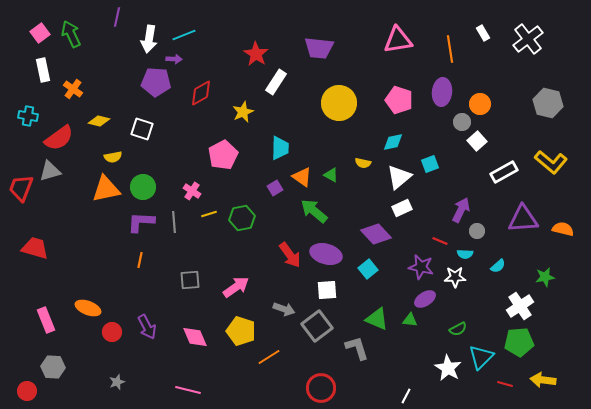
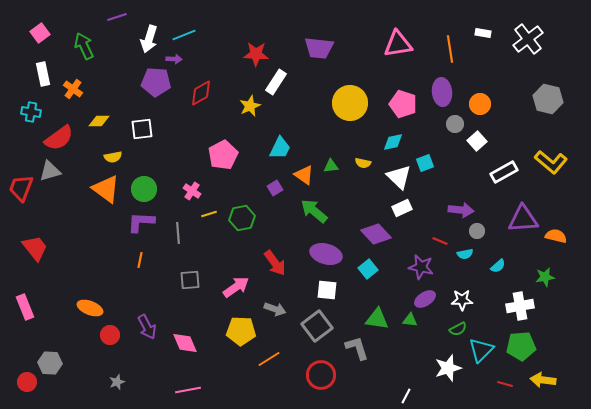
purple line at (117, 17): rotated 60 degrees clockwise
white rectangle at (483, 33): rotated 49 degrees counterclockwise
green arrow at (71, 34): moved 13 px right, 12 px down
white arrow at (149, 39): rotated 8 degrees clockwise
pink triangle at (398, 40): moved 4 px down
red star at (256, 54): rotated 30 degrees counterclockwise
white rectangle at (43, 70): moved 4 px down
purple ellipse at (442, 92): rotated 12 degrees counterclockwise
pink pentagon at (399, 100): moved 4 px right, 4 px down
yellow circle at (339, 103): moved 11 px right
gray hexagon at (548, 103): moved 4 px up
yellow star at (243, 112): moved 7 px right, 6 px up
cyan cross at (28, 116): moved 3 px right, 4 px up
yellow diamond at (99, 121): rotated 15 degrees counterclockwise
gray circle at (462, 122): moved 7 px left, 2 px down
white square at (142, 129): rotated 25 degrees counterclockwise
cyan trapezoid at (280, 148): rotated 25 degrees clockwise
cyan square at (430, 164): moved 5 px left, 1 px up
green triangle at (331, 175): moved 9 px up; rotated 35 degrees counterclockwise
orange triangle at (302, 177): moved 2 px right, 2 px up
white triangle at (399, 177): rotated 36 degrees counterclockwise
green circle at (143, 187): moved 1 px right, 2 px down
orange triangle at (106, 189): rotated 48 degrees clockwise
purple arrow at (461, 210): rotated 70 degrees clockwise
gray line at (174, 222): moved 4 px right, 11 px down
orange semicircle at (563, 229): moved 7 px left, 7 px down
red trapezoid at (35, 248): rotated 36 degrees clockwise
cyan semicircle at (465, 254): rotated 14 degrees counterclockwise
red arrow at (290, 255): moved 15 px left, 8 px down
white star at (455, 277): moved 7 px right, 23 px down
white square at (327, 290): rotated 10 degrees clockwise
white cross at (520, 306): rotated 24 degrees clockwise
orange ellipse at (88, 308): moved 2 px right
gray arrow at (284, 309): moved 9 px left
green triangle at (377, 319): rotated 15 degrees counterclockwise
pink rectangle at (46, 320): moved 21 px left, 13 px up
yellow pentagon at (241, 331): rotated 16 degrees counterclockwise
red circle at (112, 332): moved 2 px left, 3 px down
pink diamond at (195, 337): moved 10 px left, 6 px down
green pentagon at (519, 342): moved 2 px right, 4 px down
orange line at (269, 357): moved 2 px down
cyan triangle at (481, 357): moved 7 px up
gray hexagon at (53, 367): moved 3 px left, 4 px up
white star at (448, 368): rotated 24 degrees clockwise
red circle at (321, 388): moved 13 px up
pink line at (188, 390): rotated 25 degrees counterclockwise
red circle at (27, 391): moved 9 px up
